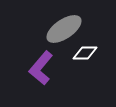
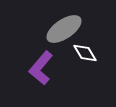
white diamond: rotated 60 degrees clockwise
